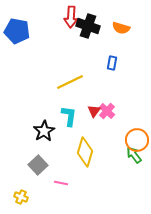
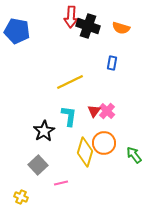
orange circle: moved 33 px left, 3 px down
pink line: rotated 24 degrees counterclockwise
